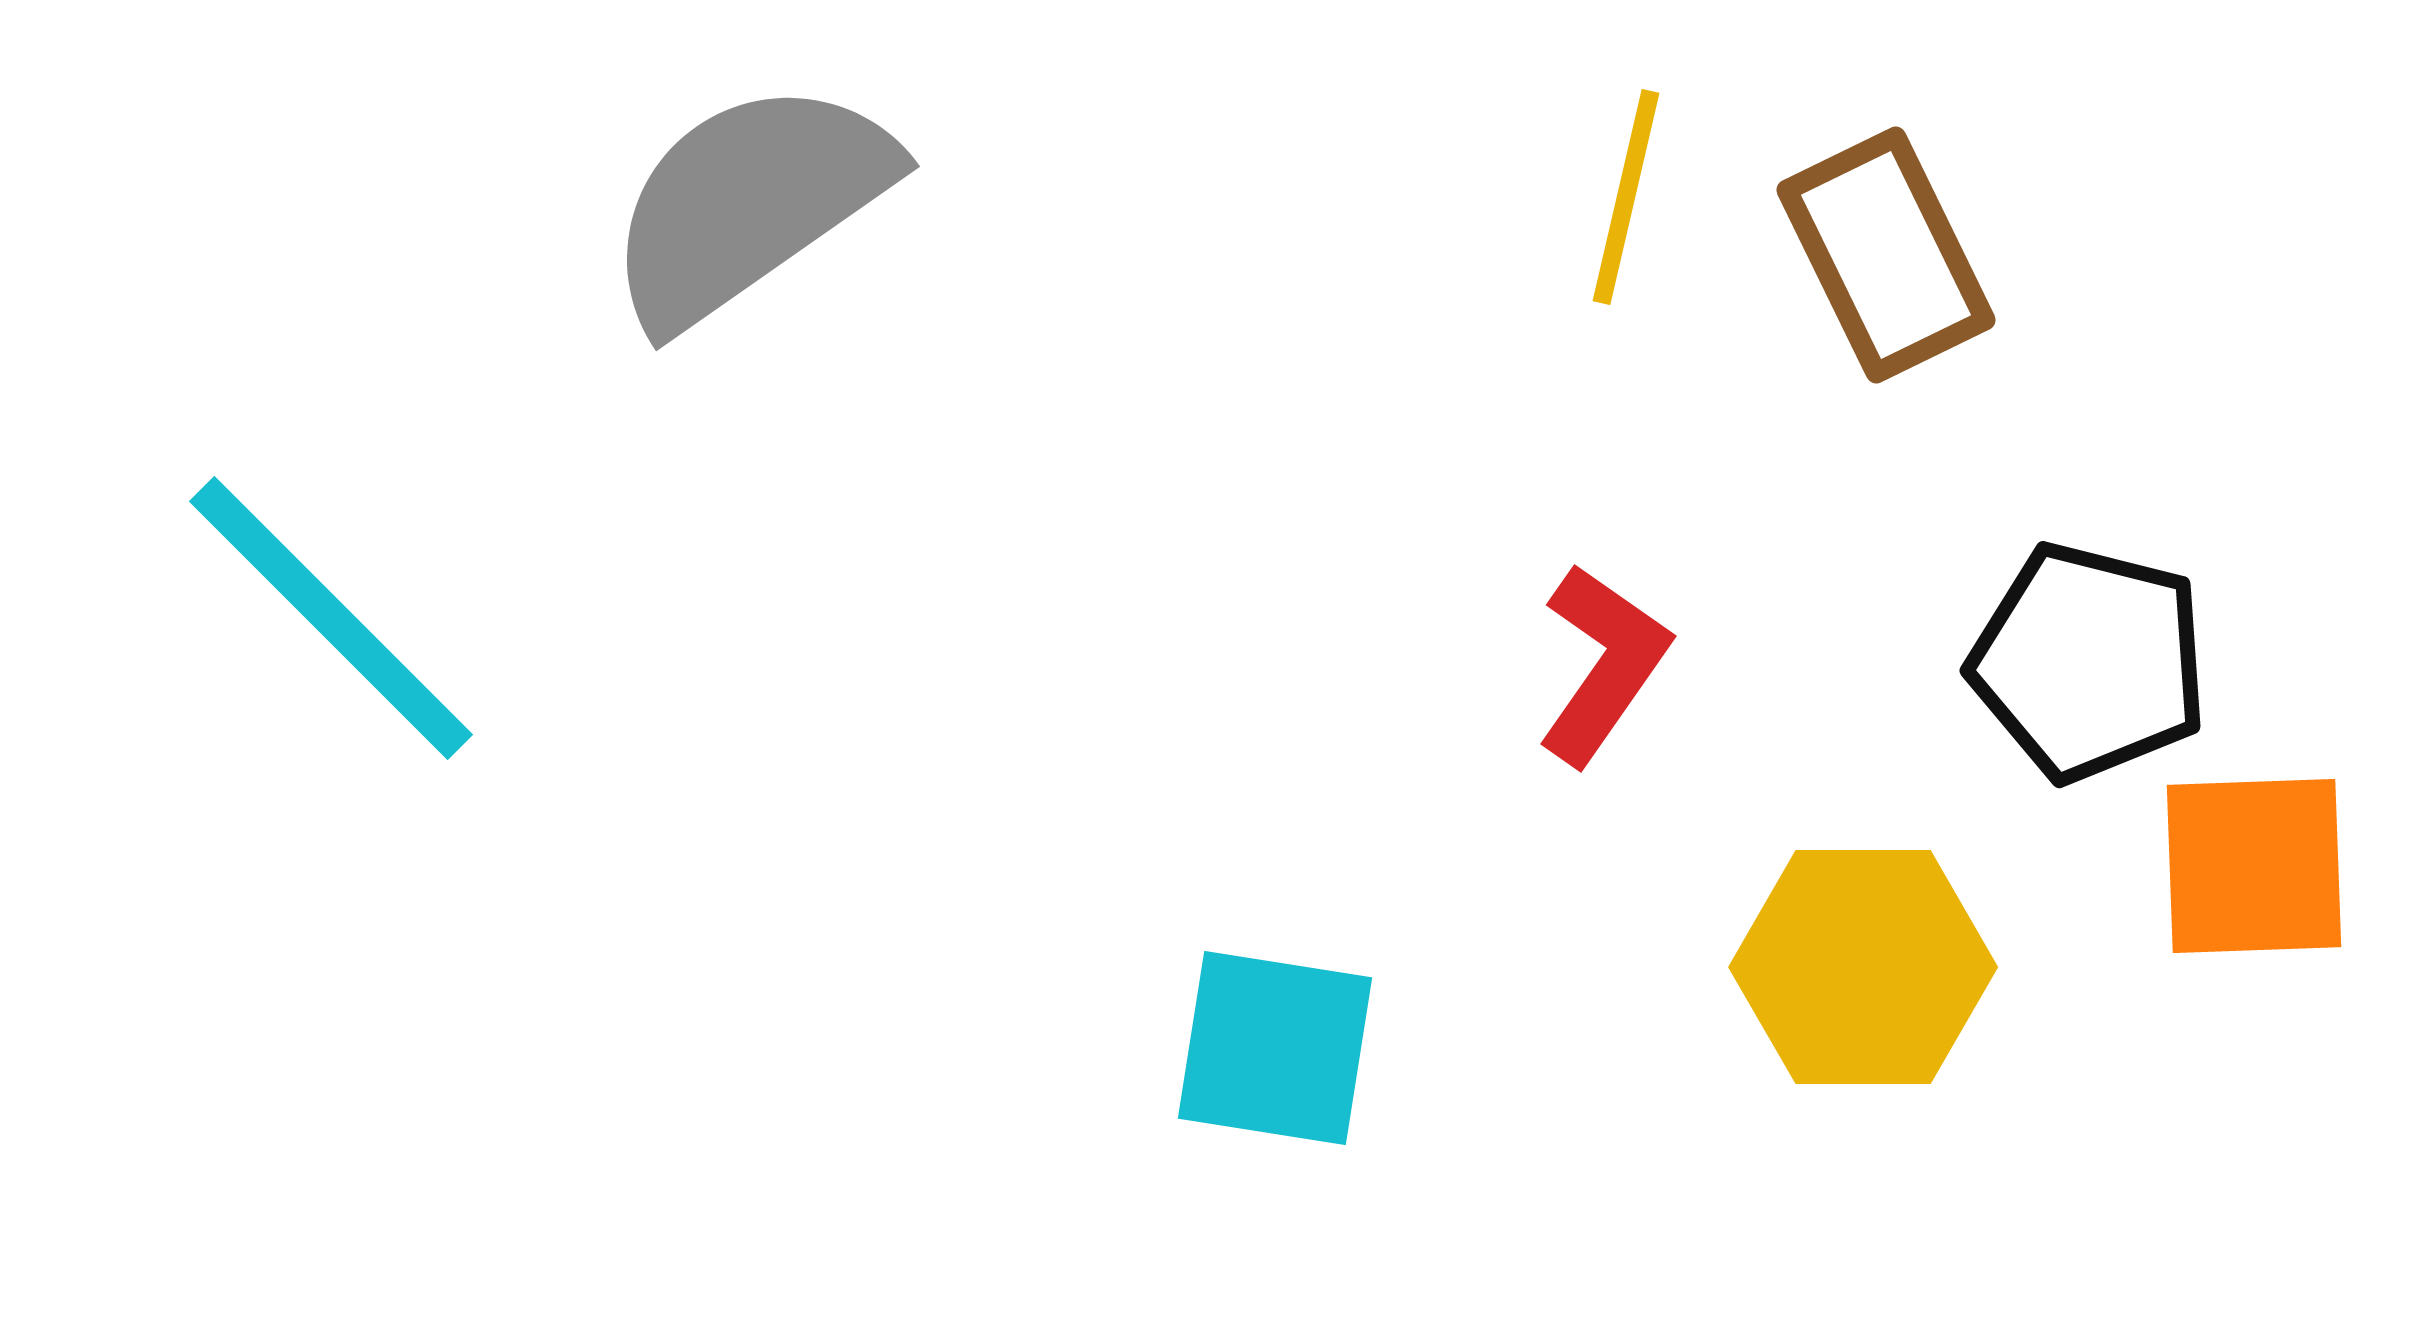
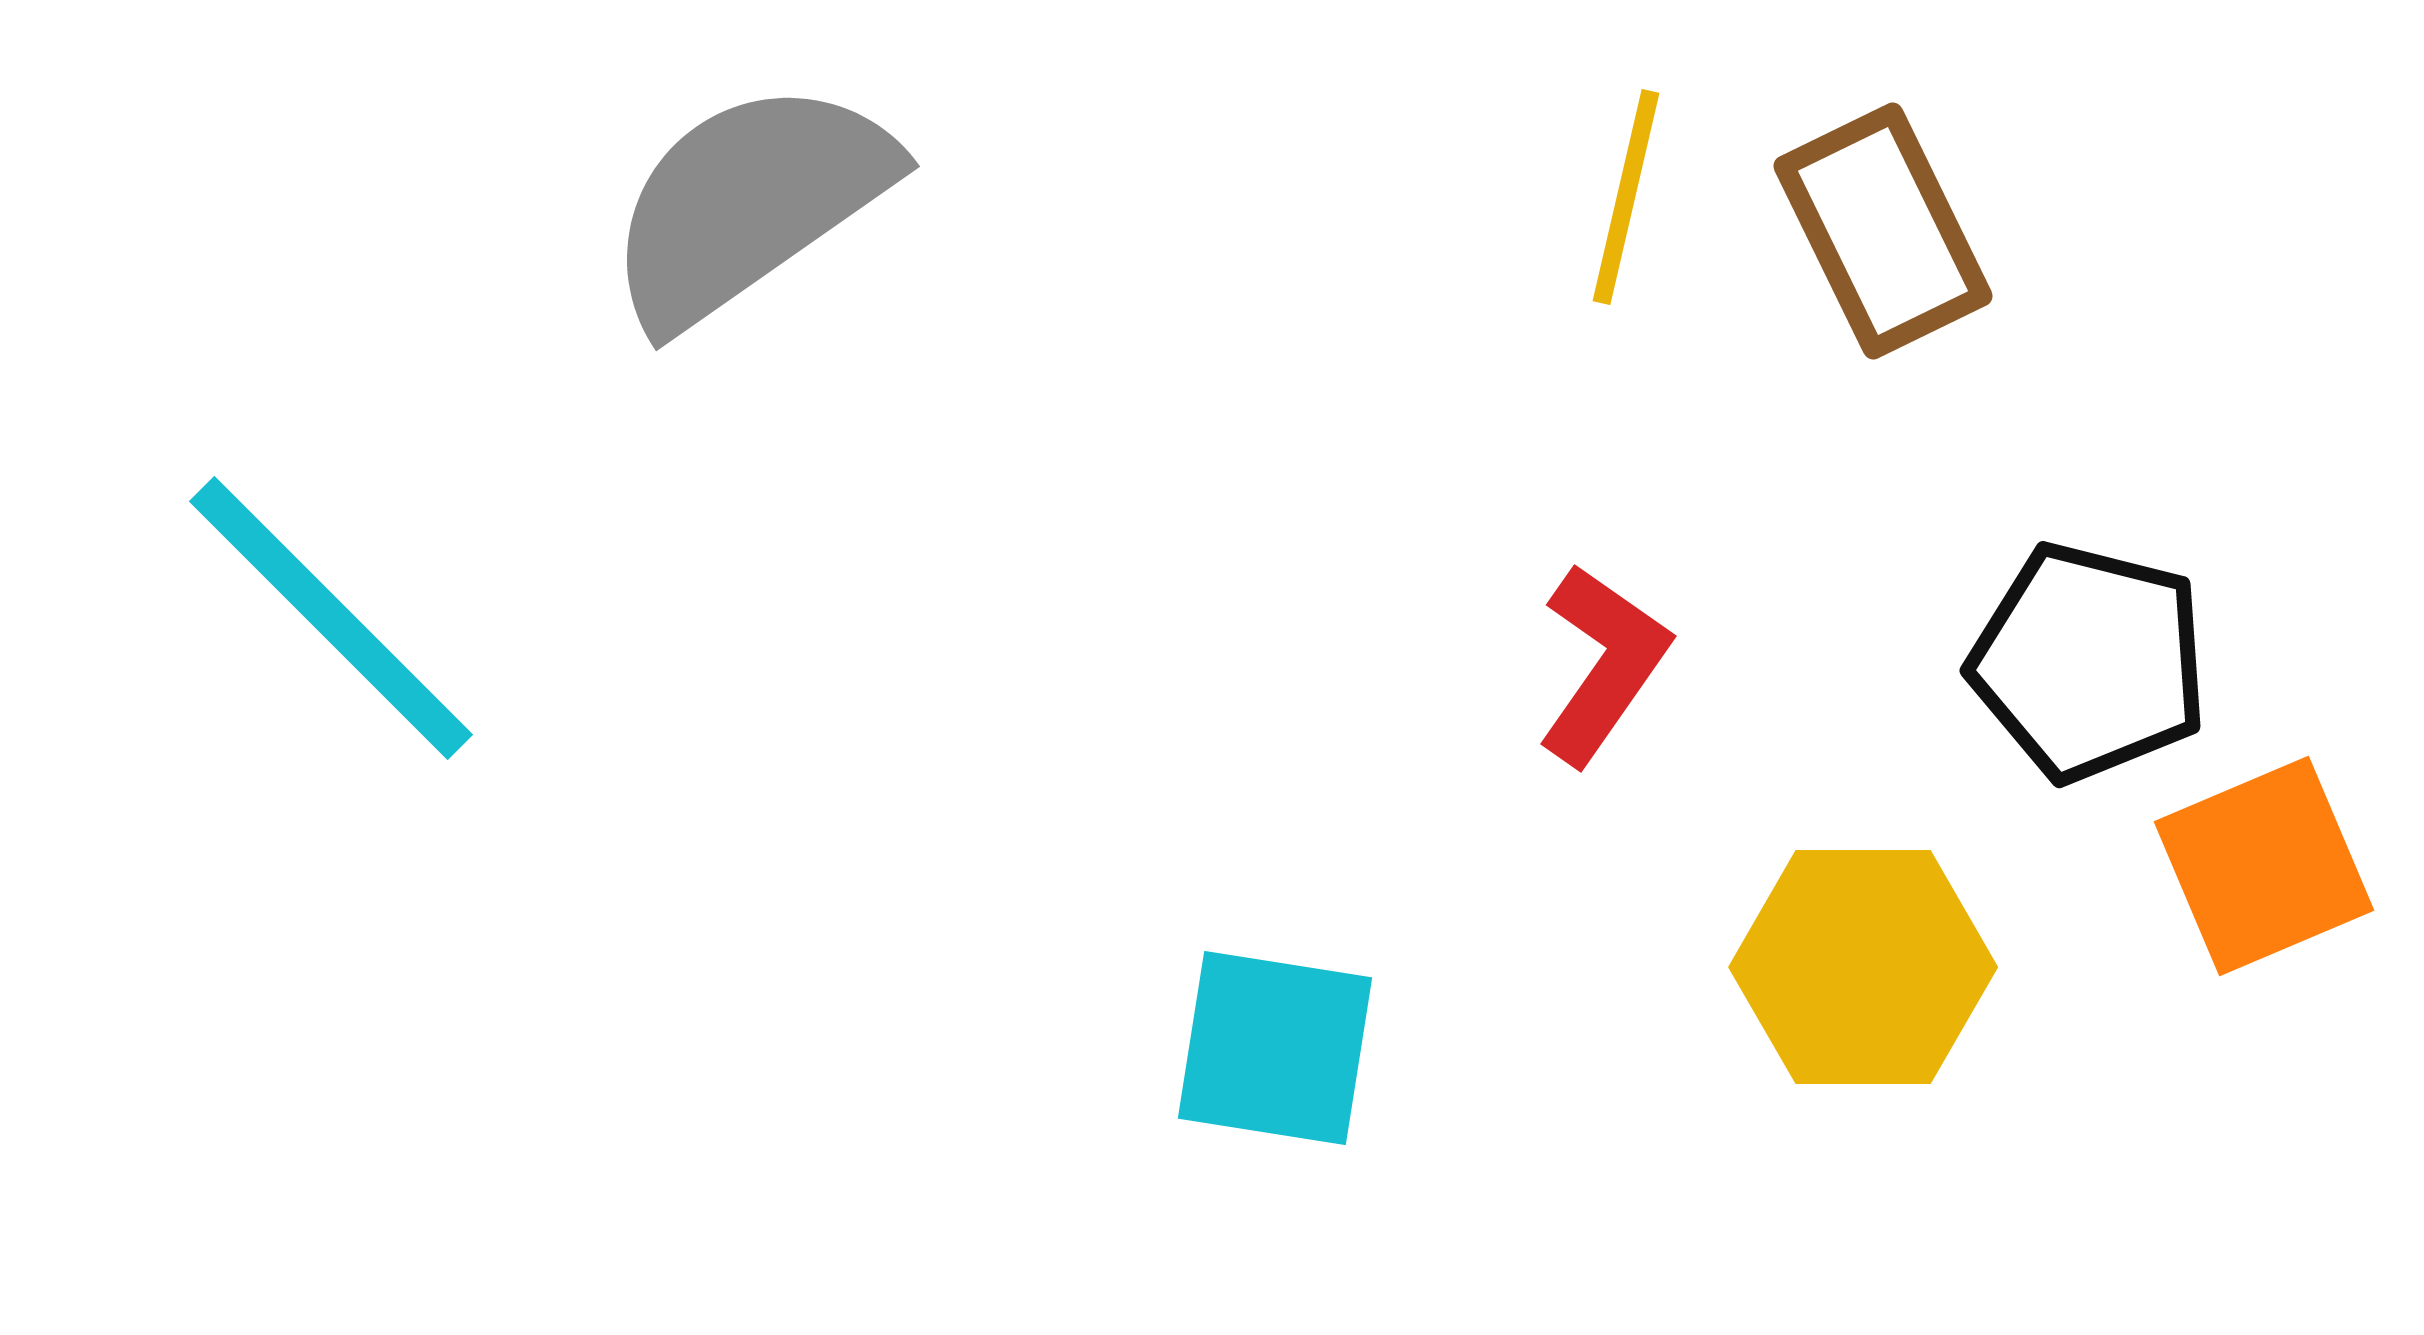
brown rectangle: moved 3 px left, 24 px up
orange square: moved 10 px right; rotated 21 degrees counterclockwise
